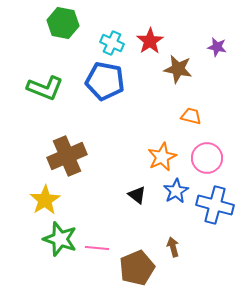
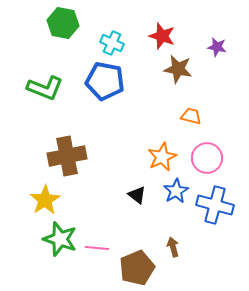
red star: moved 12 px right, 5 px up; rotated 20 degrees counterclockwise
brown cross: rotated 12 degrees clockwise
